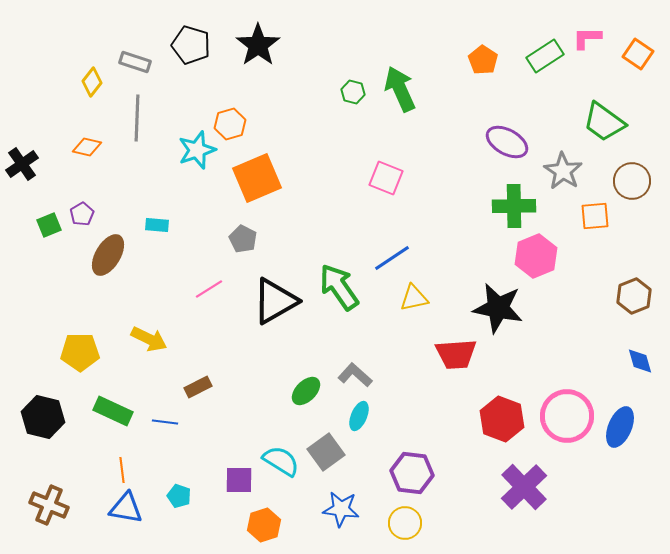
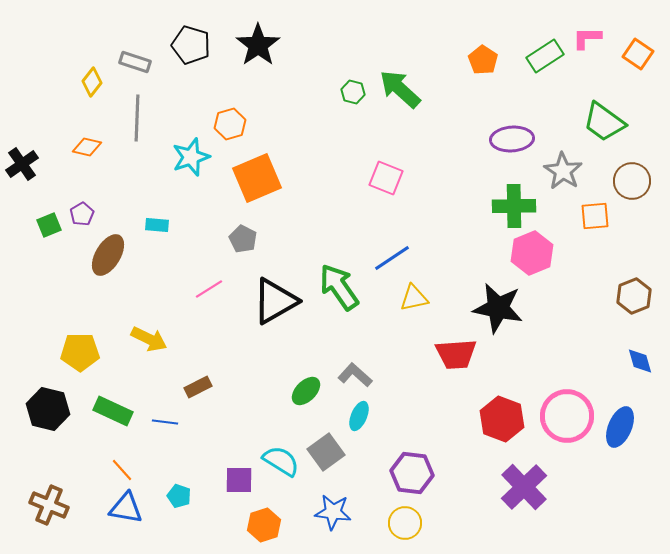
green arrow at (400, 89): rotated 24 degrees counterclockwise
purple ellipse at (507, 142): moved 5 px right, 3 px up; rotated 33 degrees counterclockwise
cyan star at (197, 150): moved 6 px left, 7 px down
pink hexagon at (536, 256): moved 4 px left, 3 px up
black hexagon at (43, 417): moved 5 px right, 8 px up
orange line at (122, 470): rotated 35 degrees counterclockwise
blue star at (341, 509): moved 8 px left, 3 px down
